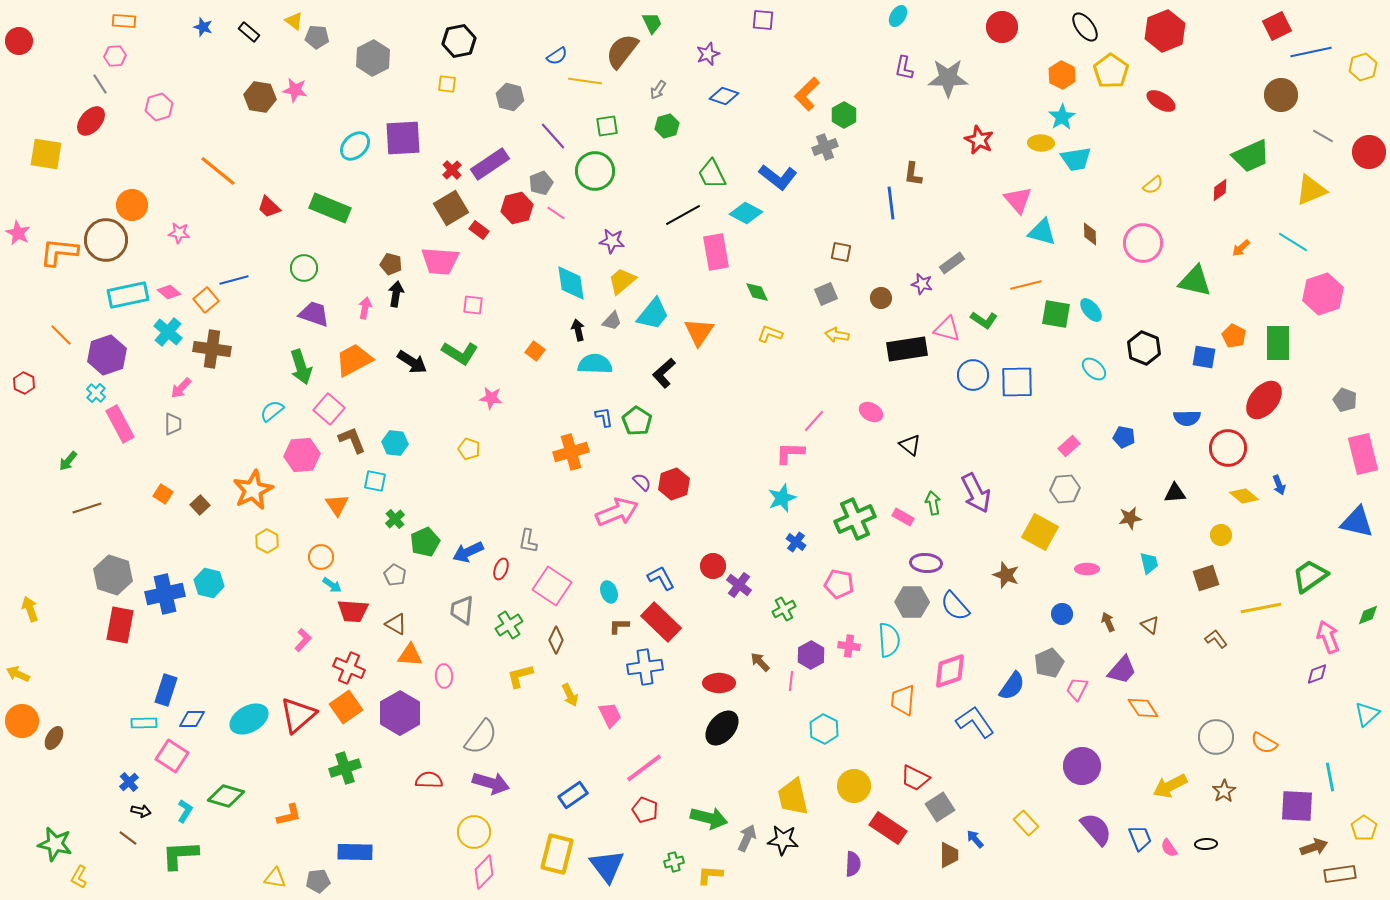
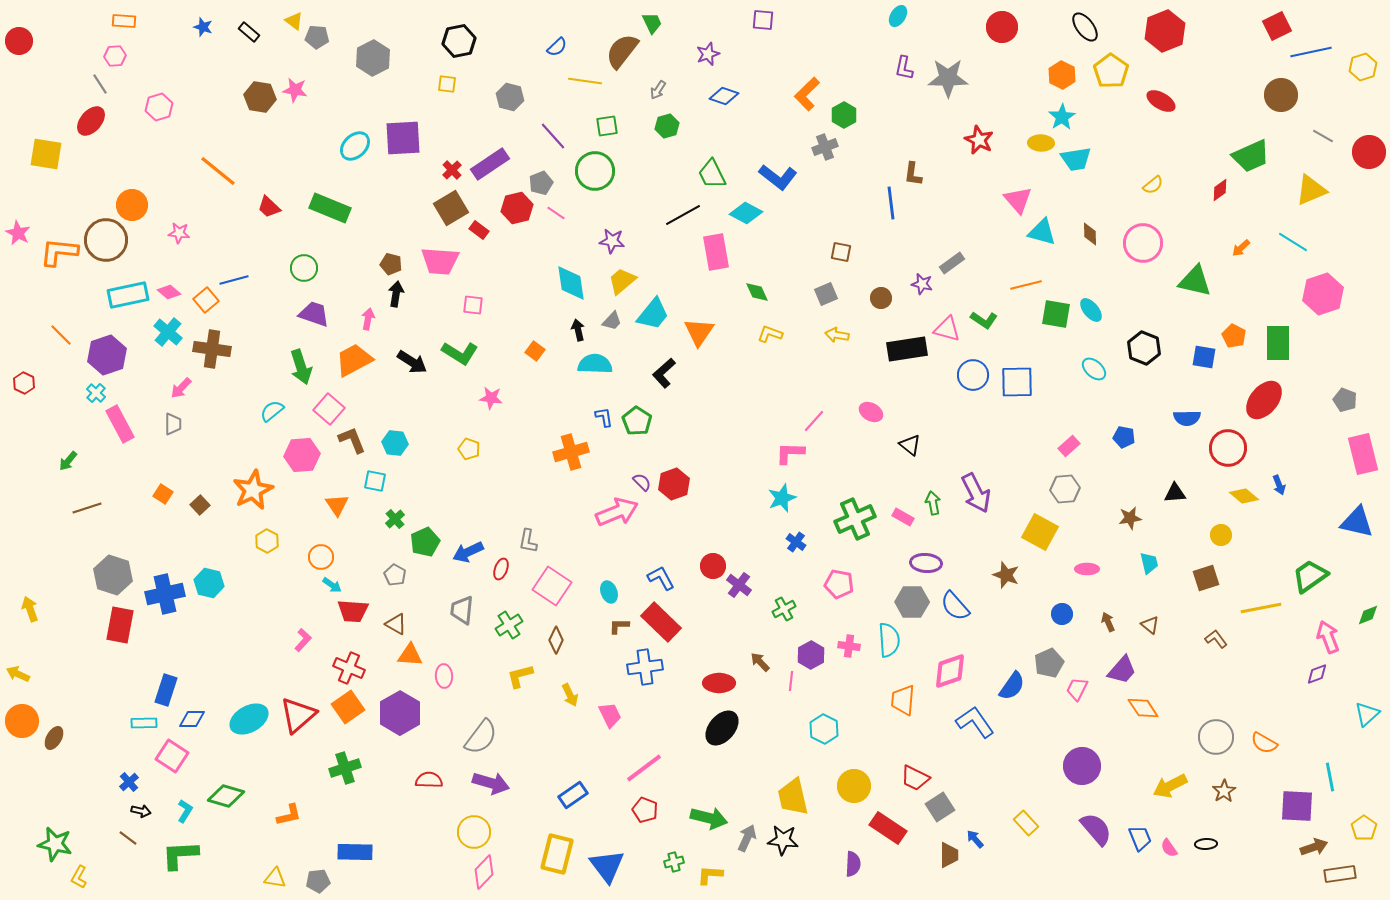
blue semicircle at (557, 56): moved 9 px up; rotated 10 degrees counterclockwise
pink arrow at (365, 308): moved 3 px right, 11 px down
orange square at (346, 707): moved 2 px right
